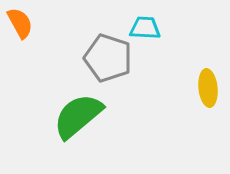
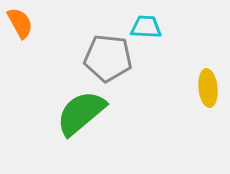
cyan trapezoid: moved 1 px right, 1 px up
gray pentagon: rotated 12 degrees counterclockwise
green semicircle: moved 3 px right, 3 px up
